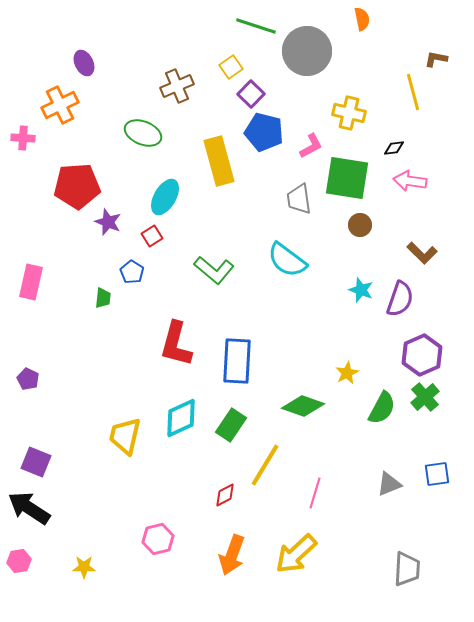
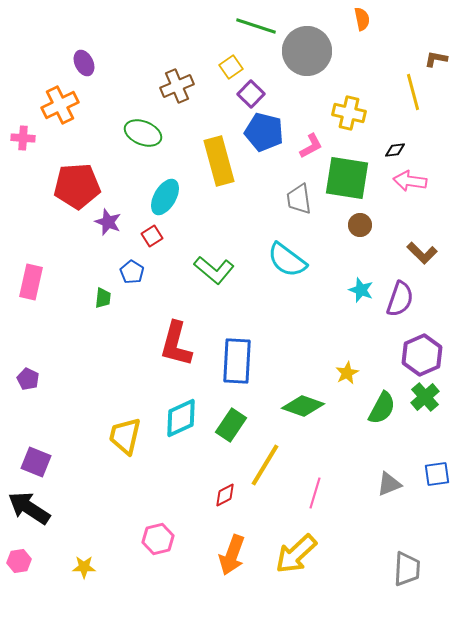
black diamond at (394, 148): moved 1 px right, 2 px down
